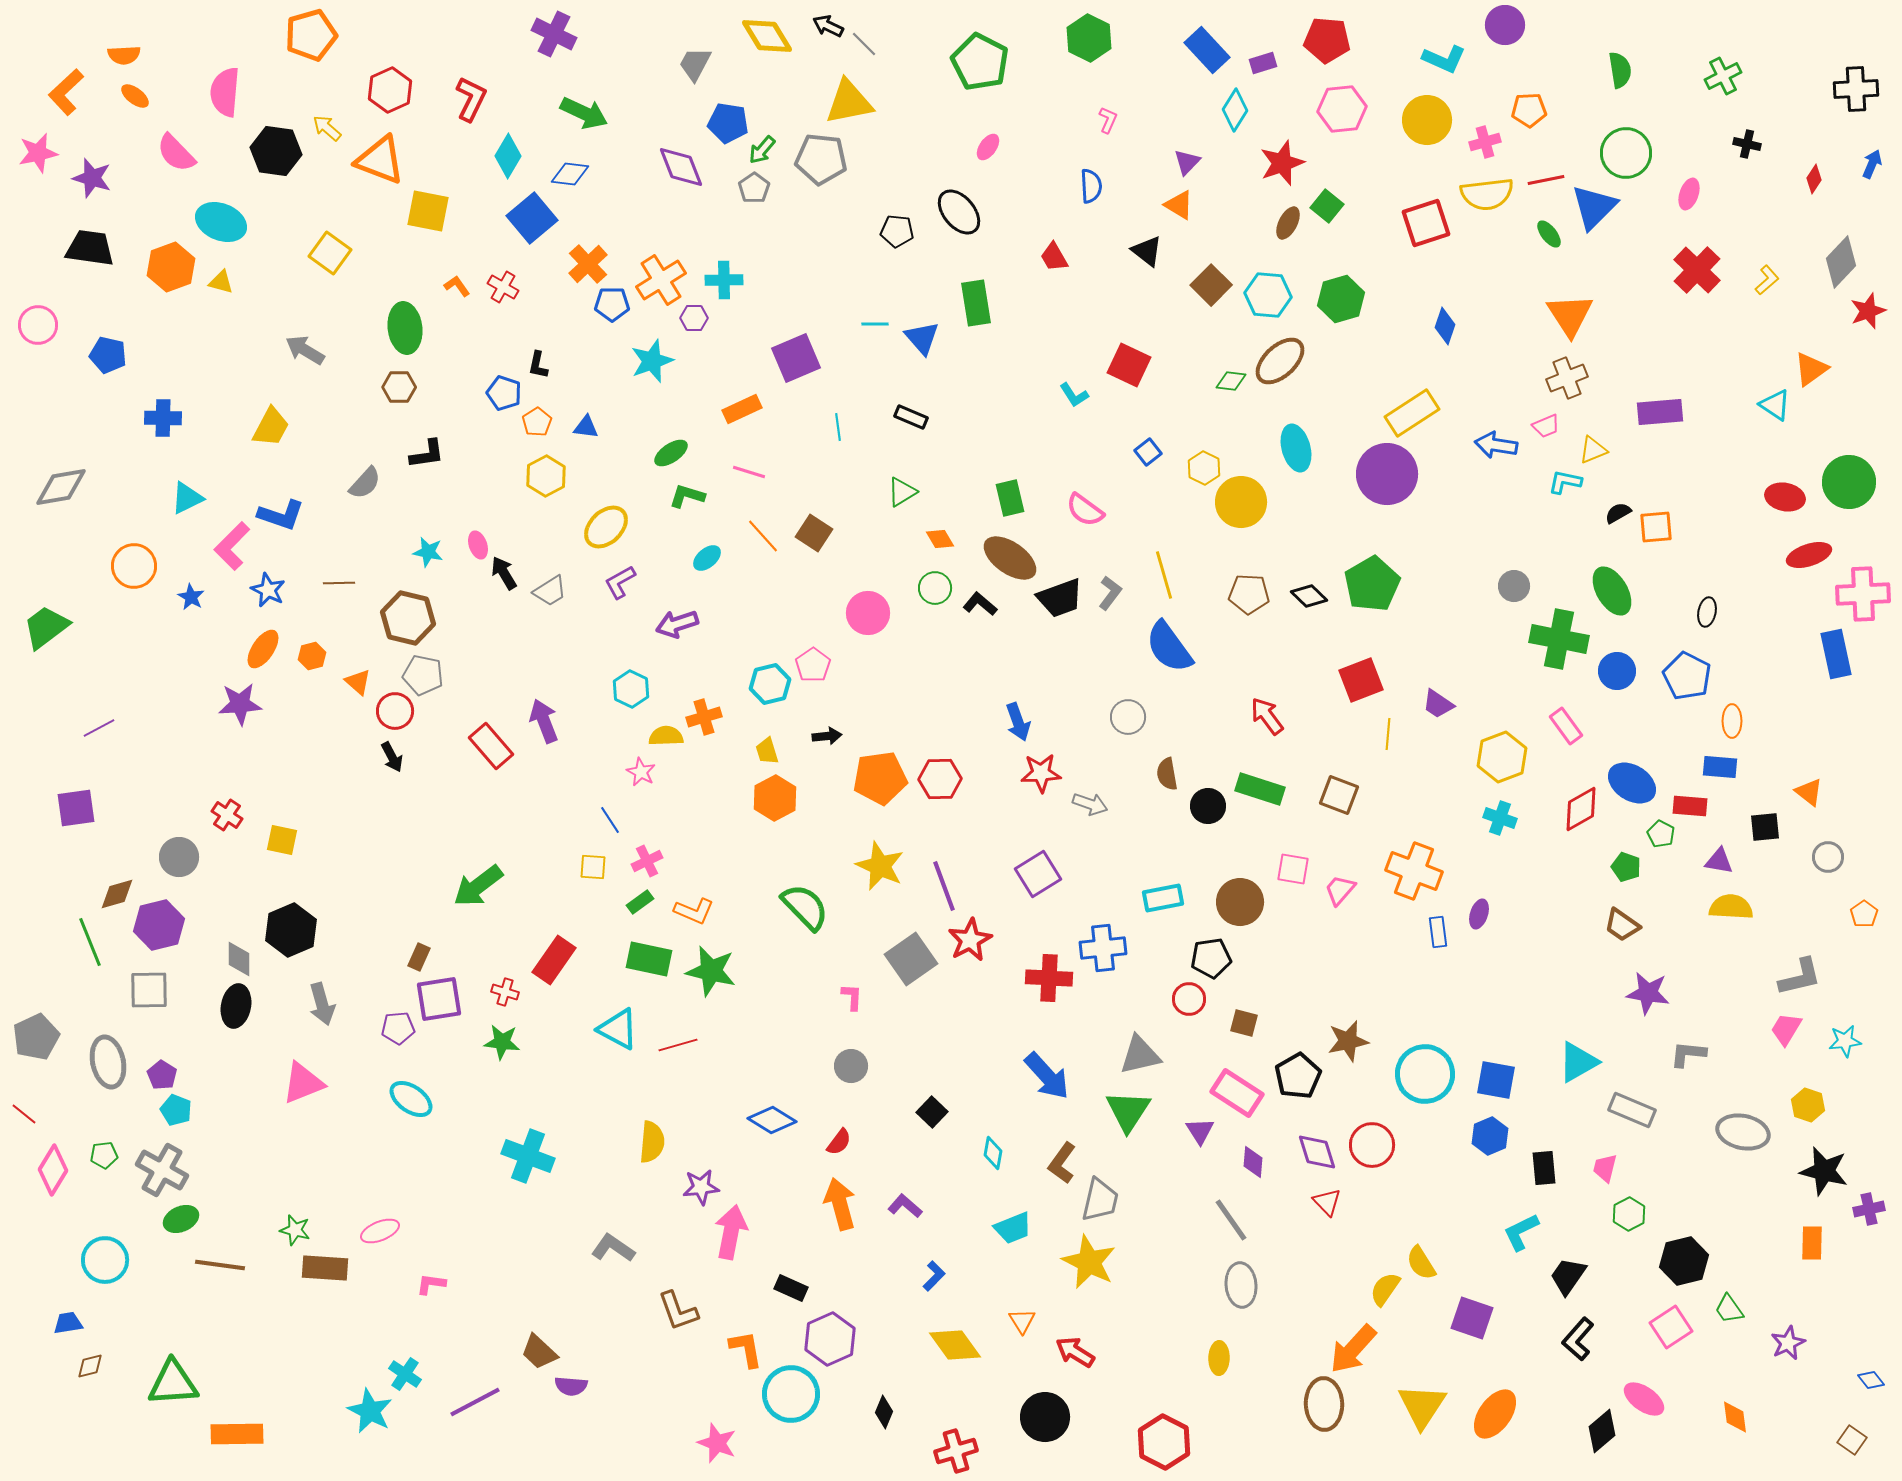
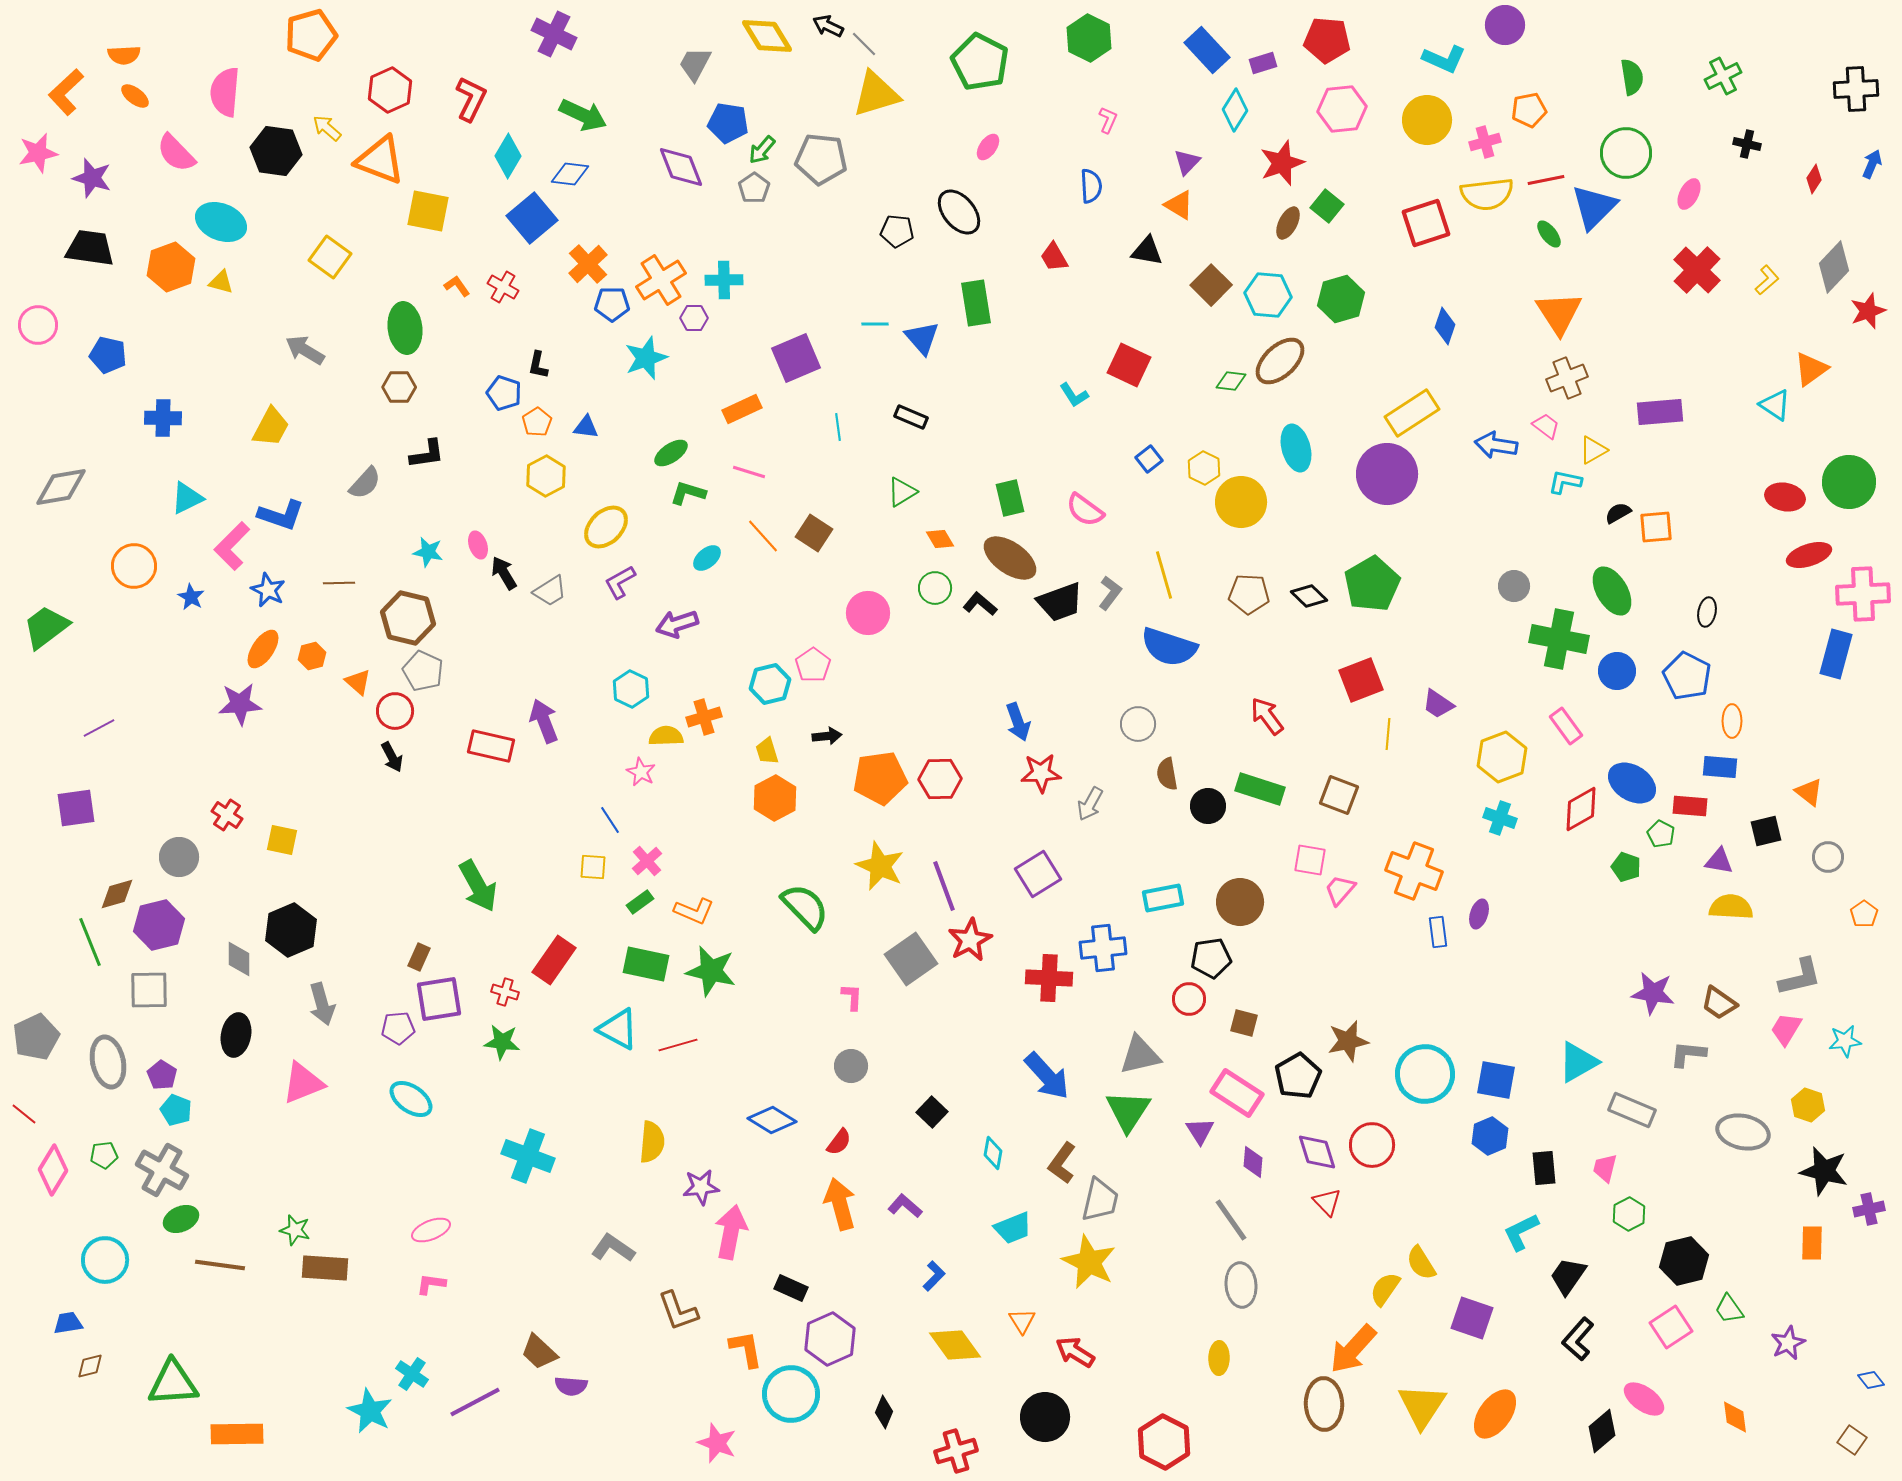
green semicircle at (1620, 70): moved 12 px right, 7 px down
yellow triangle at (849, 102): moved 27 px right, 8 px up; rotated 6 degrees counterclockwise
orange pentagon at (1529, 110): rotated 8 degrees counterclockwise
green arrow at (584, 113): moved 1 px left, 2 px down
pink ellipse at (1689, 194): rotated 8 degrees clockwise
black triangle at (1147, 251): rotated 28 degrees counterclockwise
yellow square at (330, 253): moved 4 px down
gray diamond at (1841, 262): moved 7 px left, 5 px down
orange triangle at (1570, 315): moved 11 px left, 2 px up
cyan star at (652, 361): moved 6 px left, 3 px up
pink trapezoid at (1546, 426): rotated 120 degrees counterclockwise
yellow triangle at (1593, 450): rotated 8 degrees counterclockwise
blue square at (1148, 452): moved 1 px right, 7 px down
green L-shape at (687, 496): moved 1 px right, 3 px up
black trapezoid at (1060, 598): moved 4 px down
blue semicircle at (1169, 647): rotated 36 degrees counterclockwise
blue rectangle at (1836, 654): rotated 27 degrees clockwise
gray pentagon at (423, 675): moved 4 px up; rotated 12 degrees clockwise
gray circle at (1128, 717): moved 10 px right, 7 px down
red rectangle at (491, 746): rotated 36 degrees counterclockwise
gray arrow at (1090, 804): rotated 100 degrees clockwise
black square at (1765, 827): moved 1 px right, 4 px down; rotated 8 degrees counterclockwise
pink cross at (647, 861): rotated 16 degrees counterclockwise
pink square at (1293, 869): moved 17 px right, 9 px up
green arrow at (478, 886): rotated 82 degrees counterclockwise
brown trapezoid at (1622, 925): moved 97 px right, 78 px down
green rectangle at (649, 959): moved 3 px left, 5 px down
purple star at (1648, 993): moved 5 px right
black ellipse at (236, 1006): moved 29 px down
pink ellipse at (380, 1231): moved 51 px right, 1 px up
cyan cross at (405, 1374): moved 7 px right
